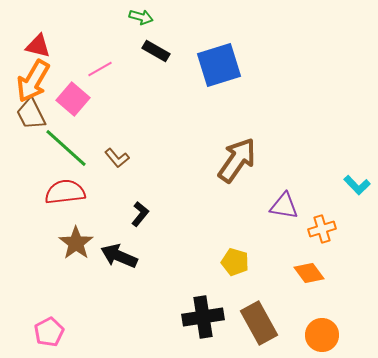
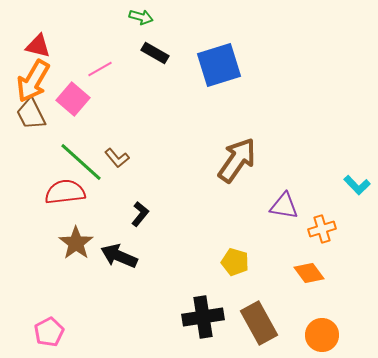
black rectangle: moved 1 px left, 2 px down
green line: moved 15 px right, 14 px down
